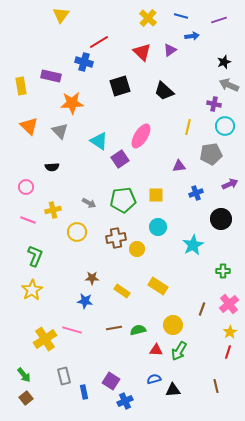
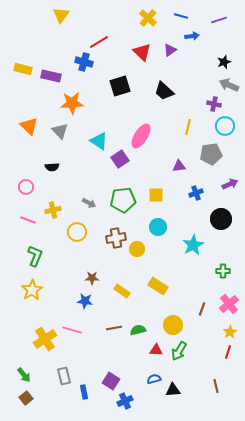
yellow rectangle at (21, 86): moved 2 px right, 17 px up; rotated 66 degrees counterclockwise
